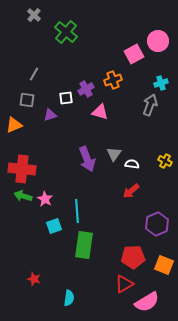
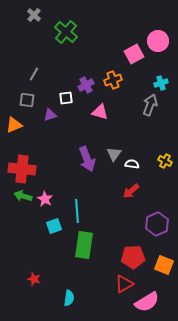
purple cross: moved 4 px up
